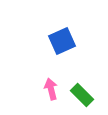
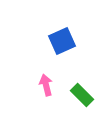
pink arrow: moved 5 px left, 4 px up
